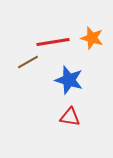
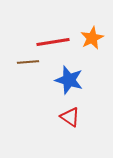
orange star: rotated 30 degrees clockwise
brown line: rotated 25 degrees clockwise
red triangle: rotated 25 degrees clockwise
